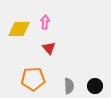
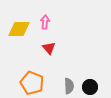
orange pentagon: moved 1 px left, 4 px down; rotated 25 degrees clockwise
black circle: moved 5 px left, 1 px down
